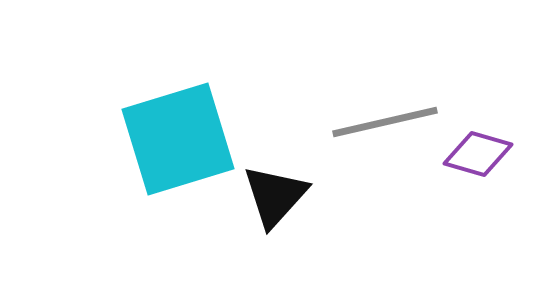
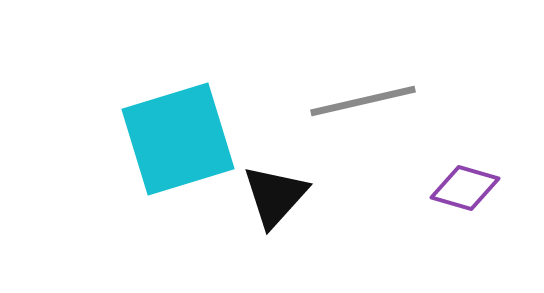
gray line: moved 22 px left, 21 px up
purple diamond: moved 13 px left, 34 px down
